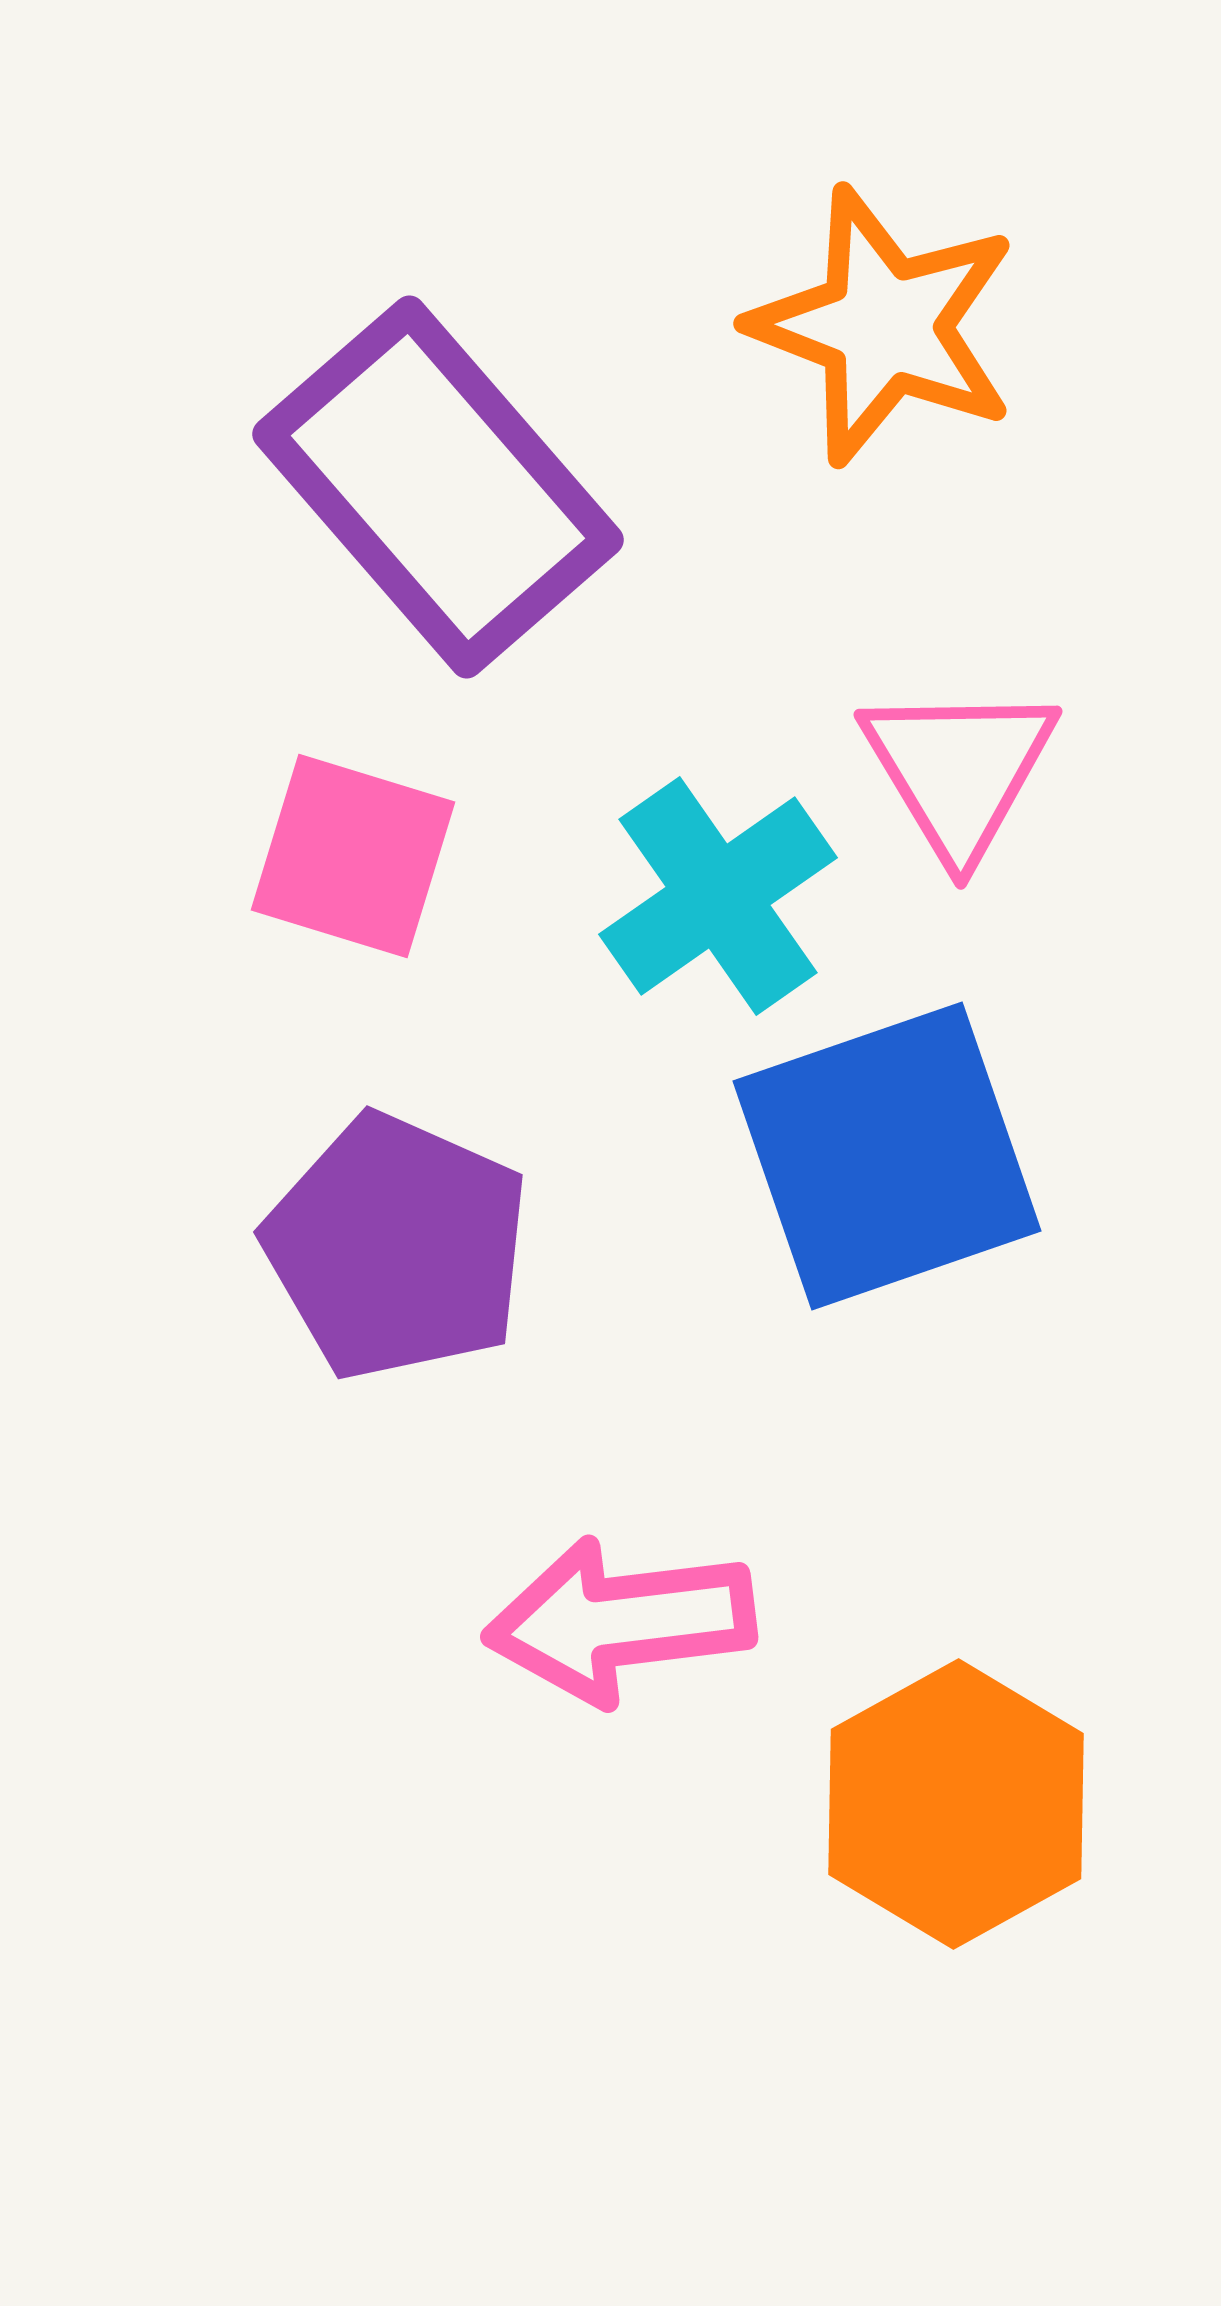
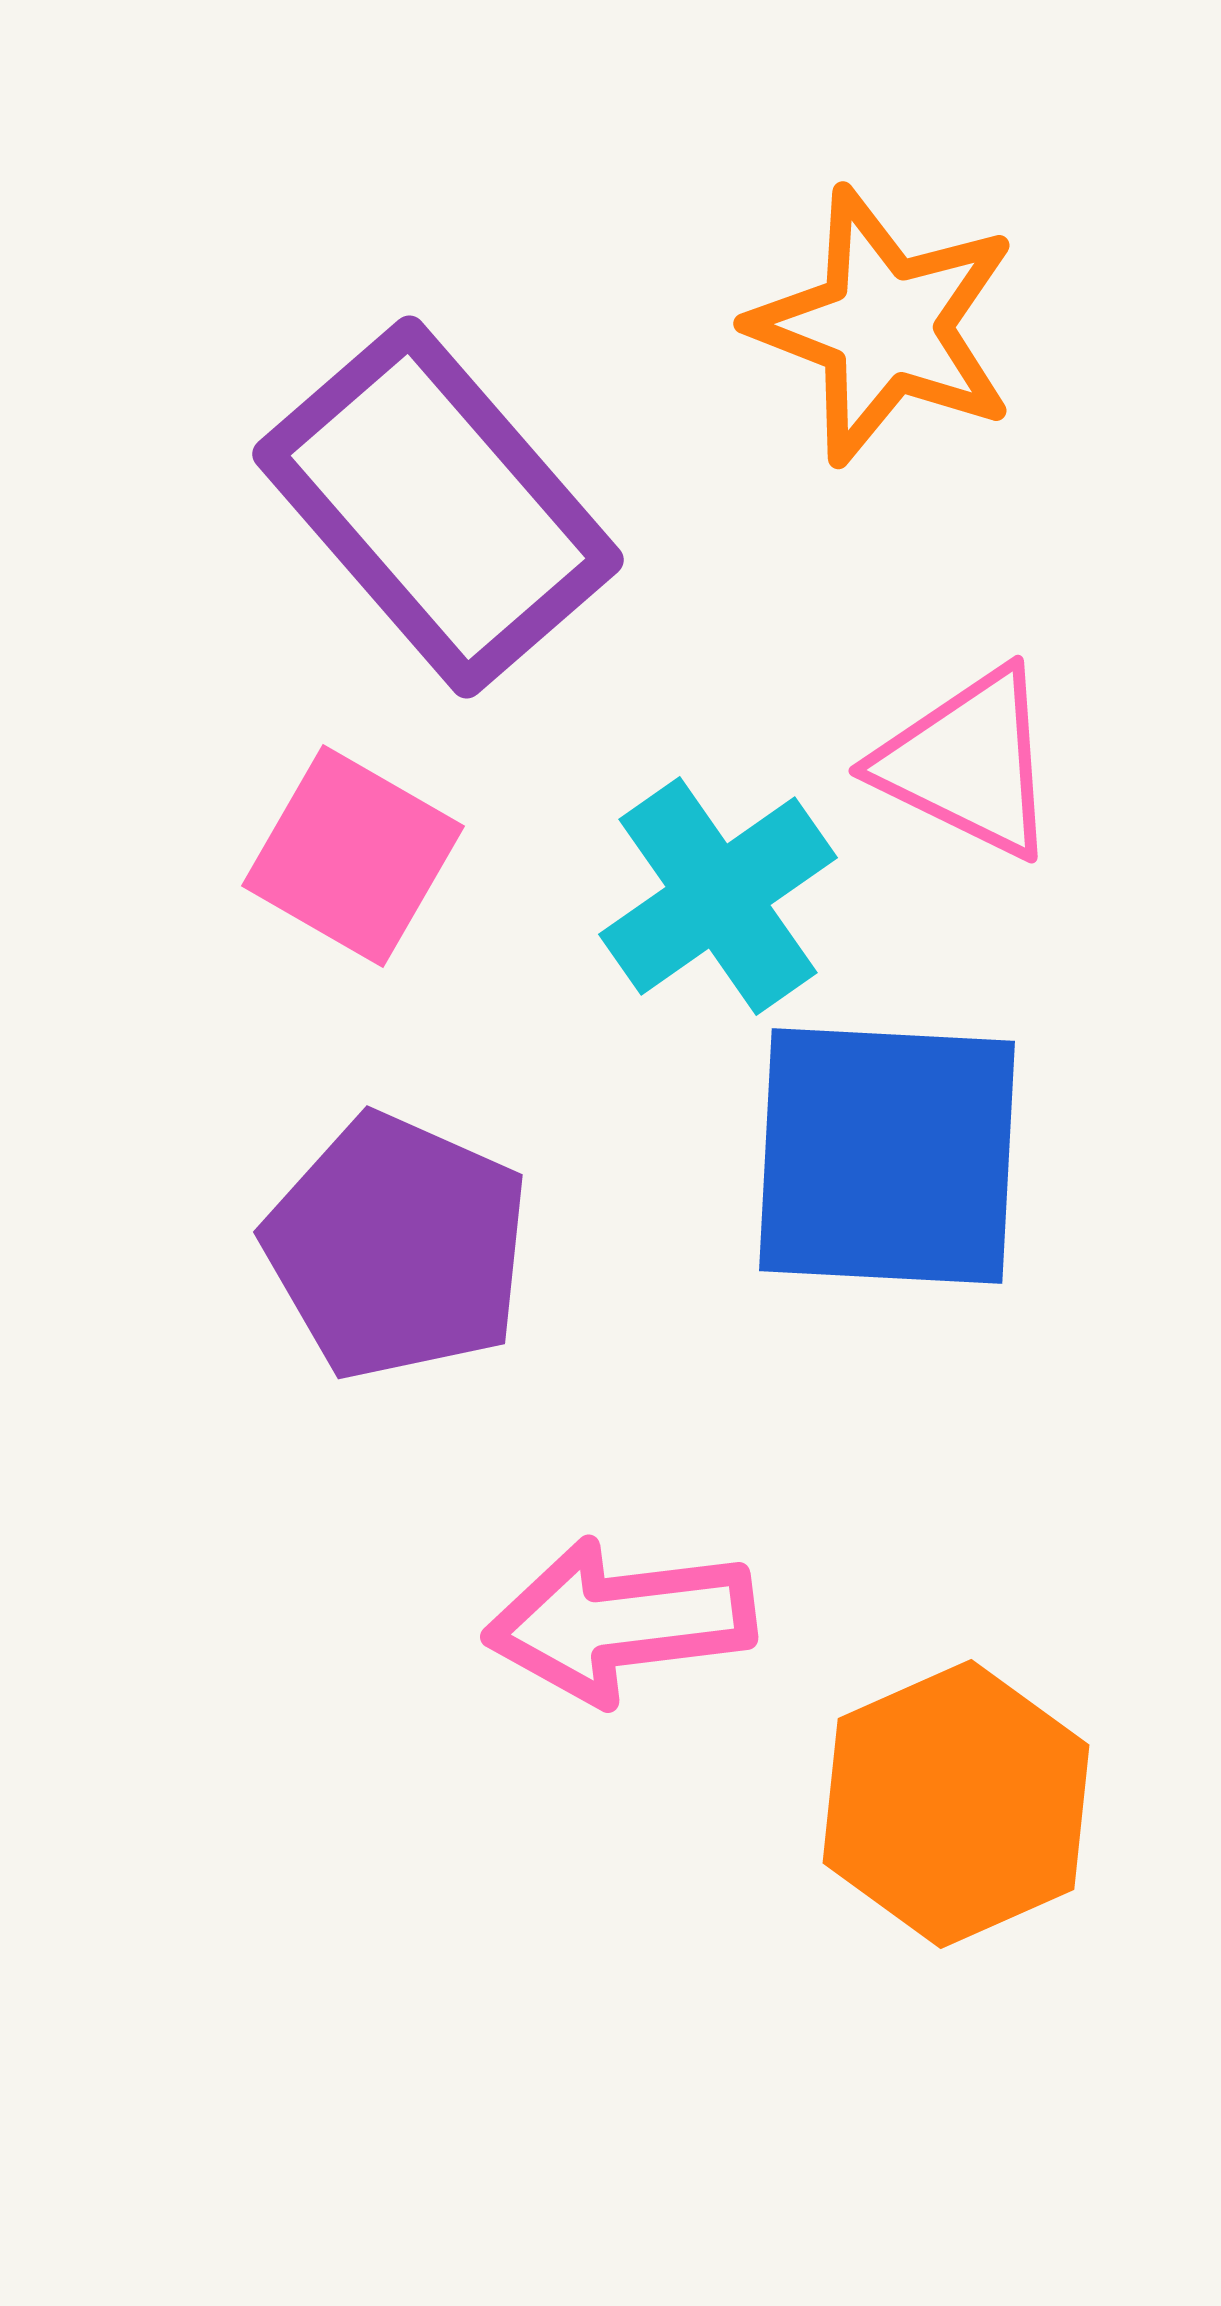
purple rectangle: moved 20 px down
pink triangle: moved 9 px right, 7 px up; rotated 33 degrees counterclockwise
pink square: rotated 13 degrees clockwise
blue square: rotated 22 degrees clockwise
orange hexagon: rotated 5 degrees clockwise
